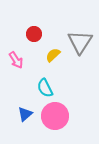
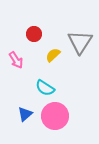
cyan semicircle: rotated 30 degrees counterclockwise
